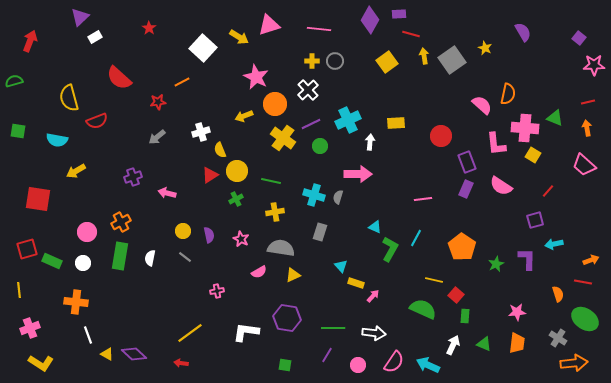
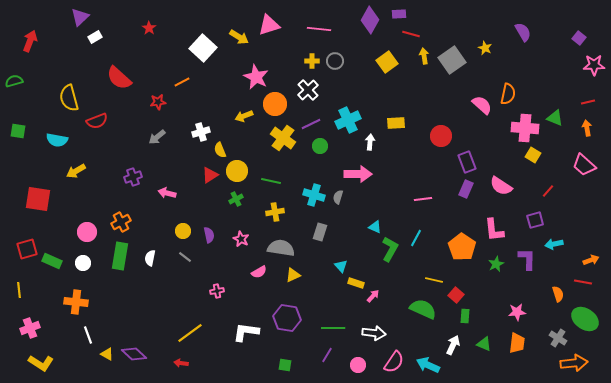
pink L-shape at (496, 144): moved 2 px left, 86 px down
